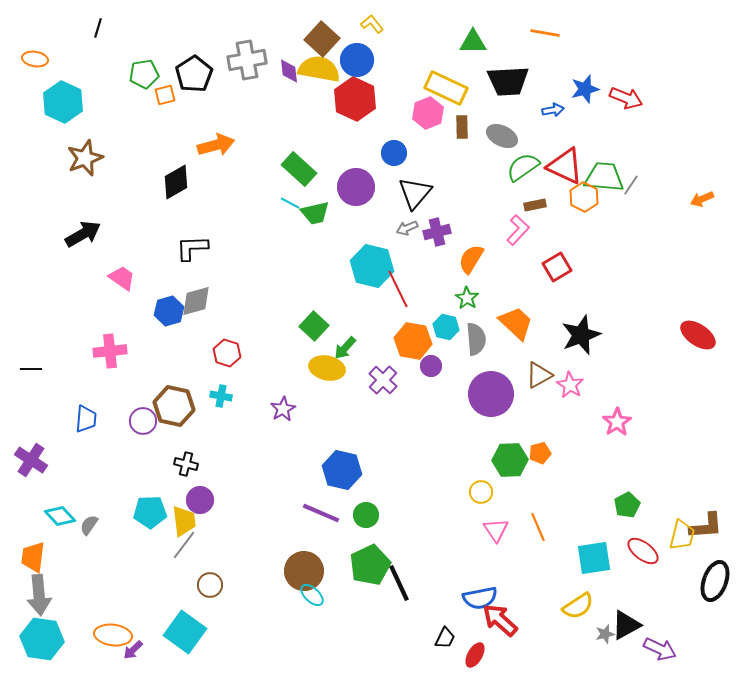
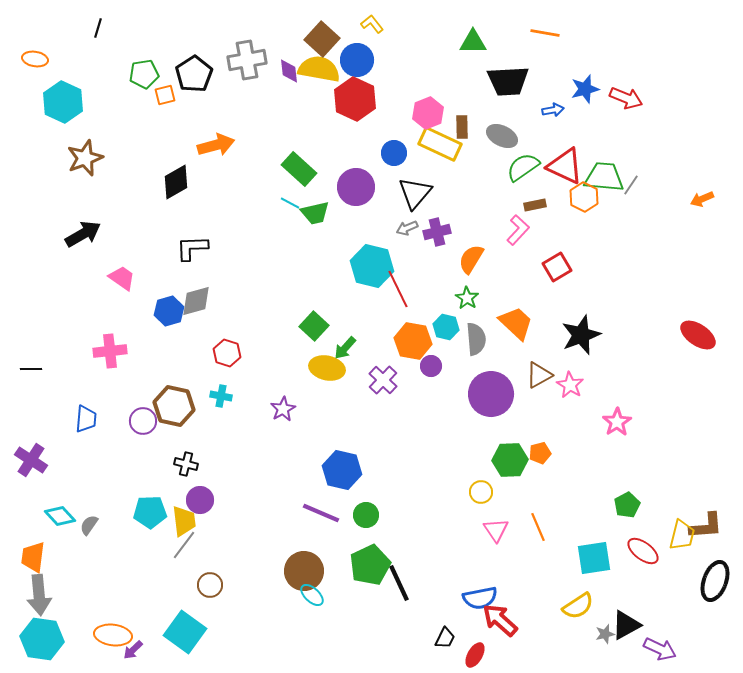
yellow rectangle at (446, 88): moved 6 px left, 56 px down
